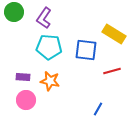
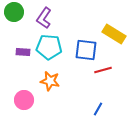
red line: moved 9 px left, 1 px up
purple rectangle: moved 25 px up
pink circle: moved 2 px left
